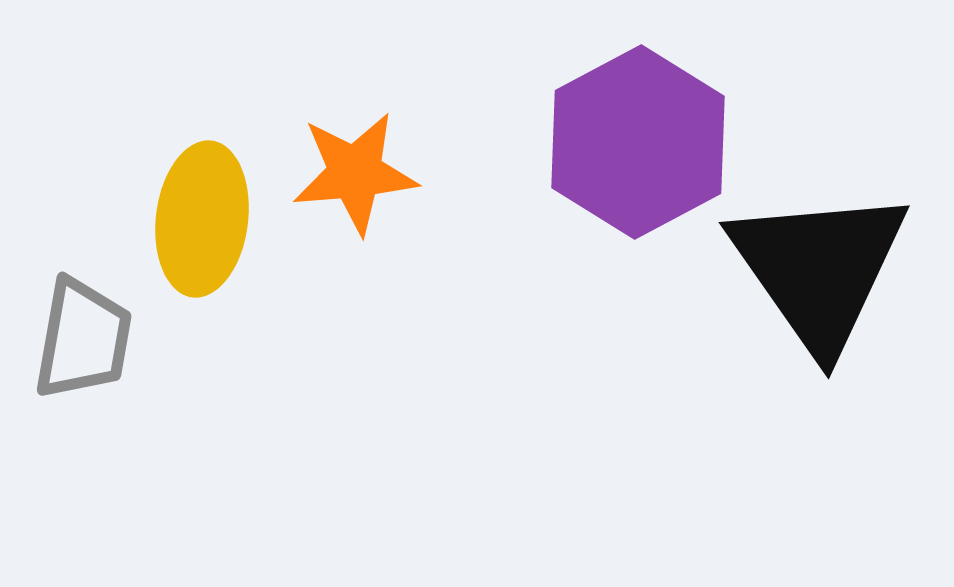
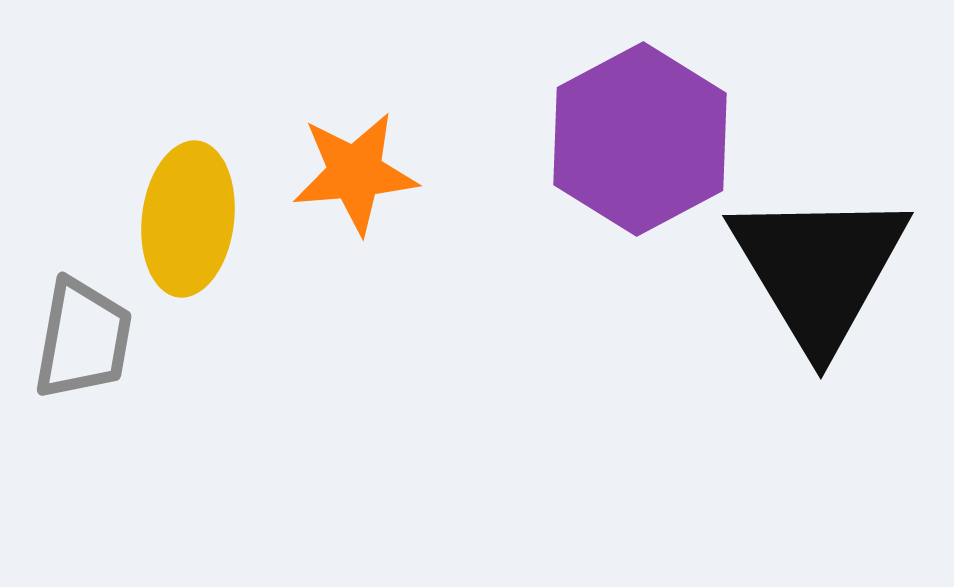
purple hexagon: moved 2 px right, 3 px up
yellow ellipse: moved 14 px left
black triangle: rotated 4 degrees clockwise
